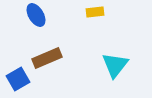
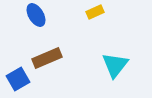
yellow rectangle: rotated 18 degrees counterclockwise
